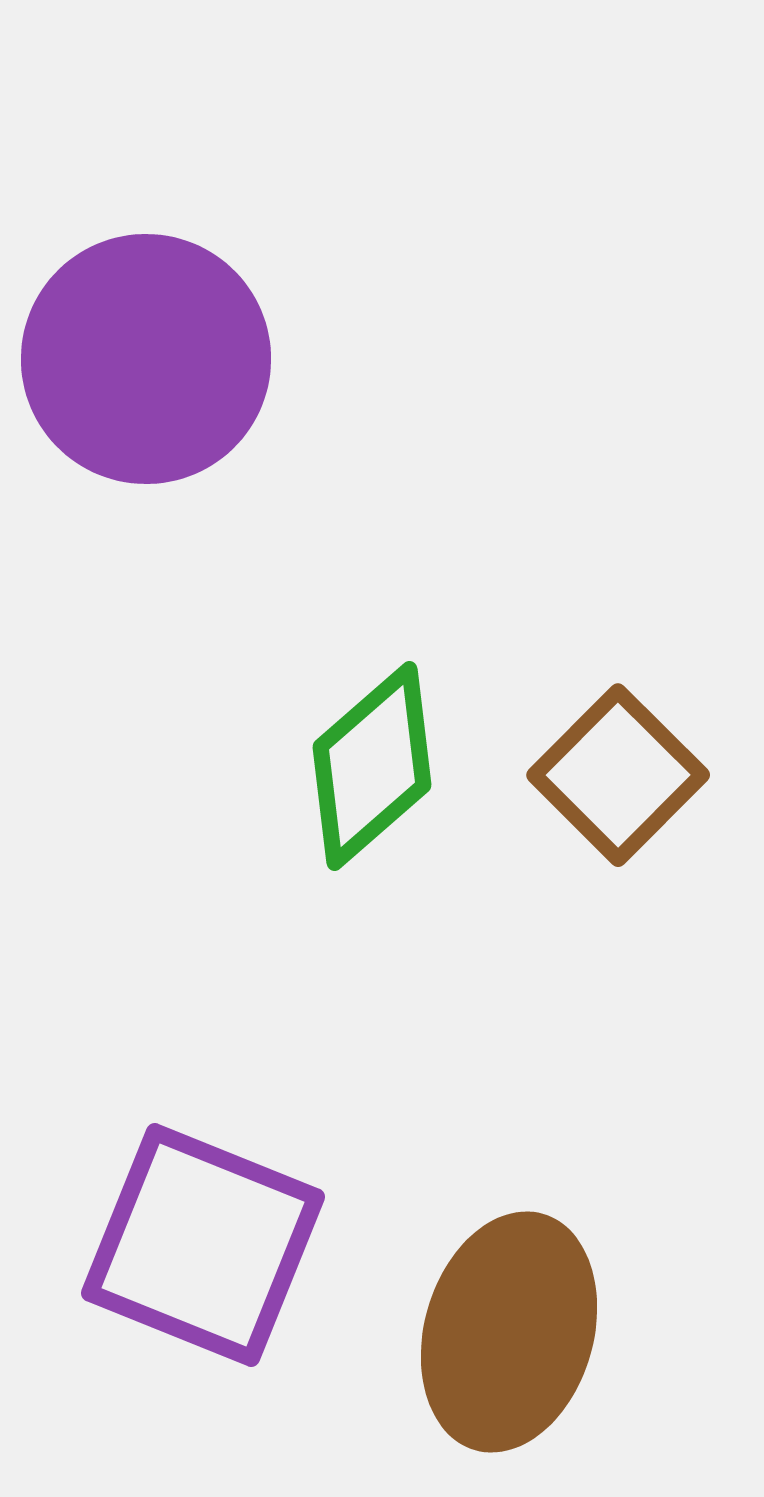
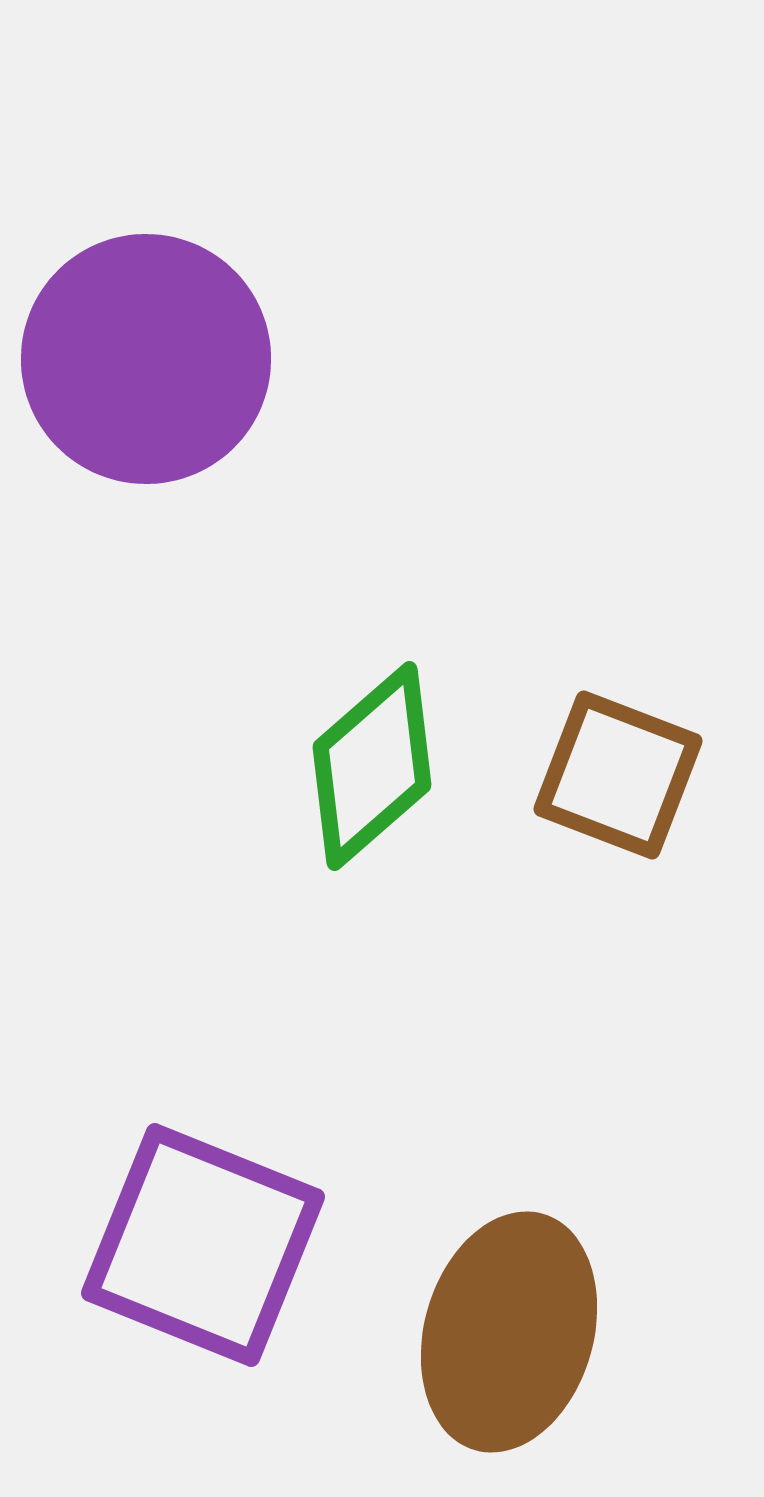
brown square: rotated 24 degrees counterclockwise
